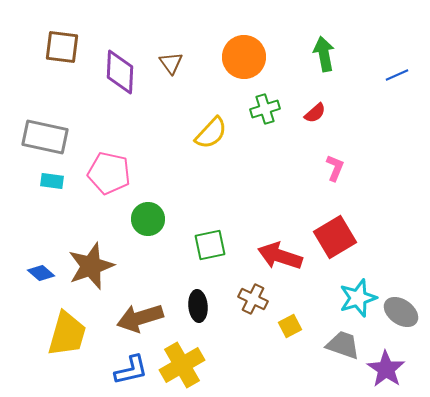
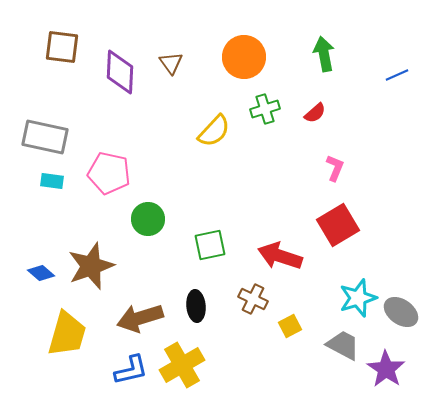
yellow semicircle: moved 3 px right, 2 px up
red square: moved 3 px right, 12 px up
black ellipse: moved 2 px left
gray trapezoid: rotated 9 degrees clockwise
